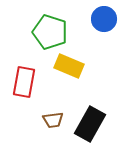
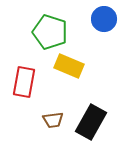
black rectangle: moved 1 px right, 2 px up
